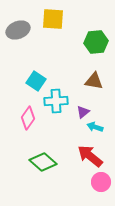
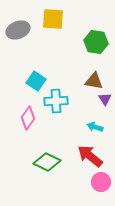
green hexagon: rotated 15 degrees clockwise
purple triangle: moved 22 px right, 13 px up; rotated 24 degrees counterclockwise
green diamond: moved 4 px right; rotated 16 degrees counterclockwise
